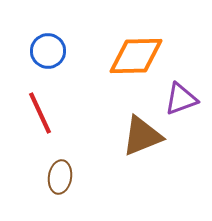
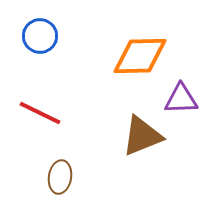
blue circle: moved 8 px left, 15 px up
orange diamond: moved 4 px right
purple triangle: rotated 18 degrees clockwise
red line: rotated 39 degrees counterclockwise
